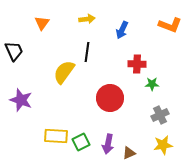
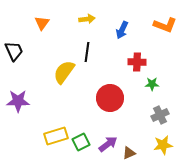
orange L-shape: moved 5 px left
red cross: moved 2 px up
purple star: moved 3 px left, 1 px down; rotated 20 degrees counterclockwise
yellow rectangle: rotated 20 degrees counterclockwise
purple arrow: rotated 138 degrees counterclockwise
